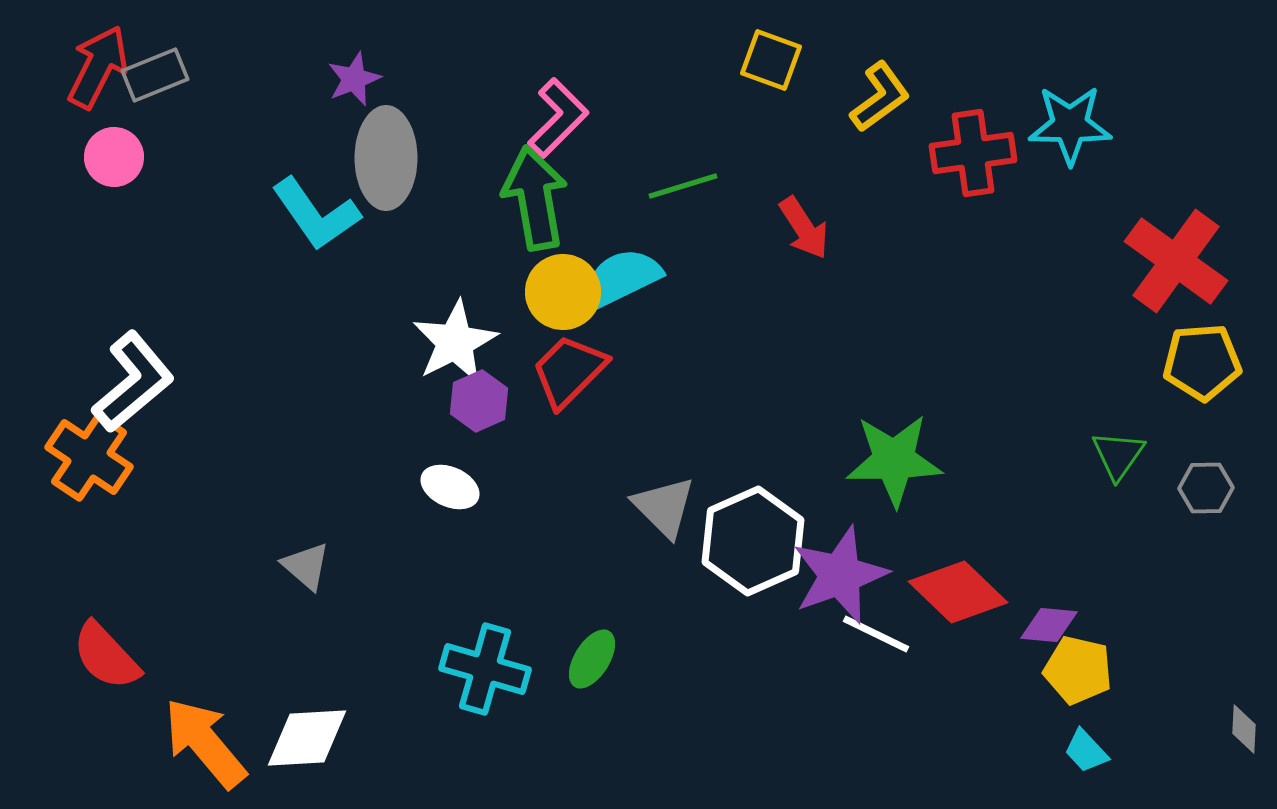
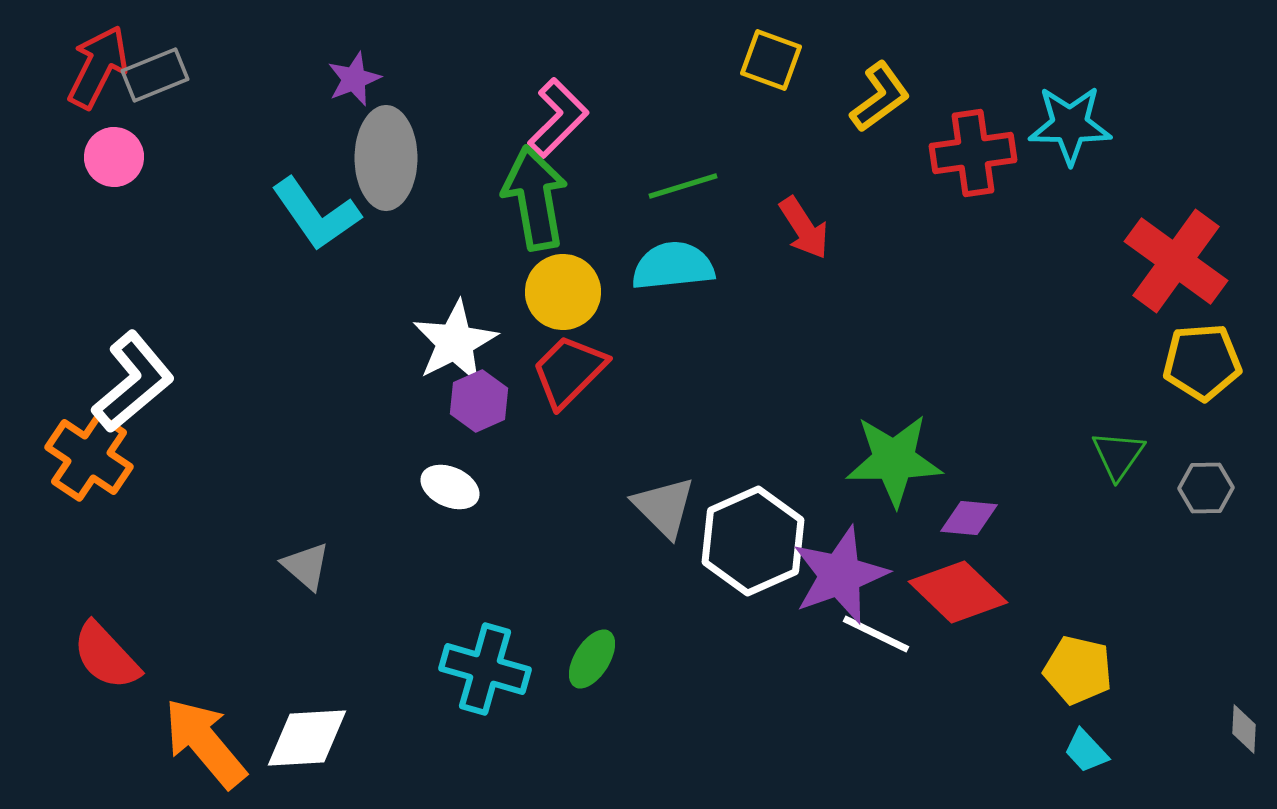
cyan semicircle at (622, 278): moved 51 px right, 12 px up; rotated 20 degrees clockwise
purple diamond at (1049, 625): moved 80 px left, 107 px up
